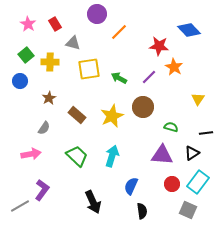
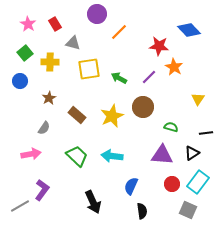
green square: moved 1 px left, 2 px up
cyan arrow: rotated 100 degrees counterclockwise
